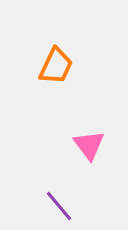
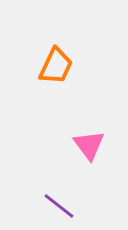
purple line: rotated 12 degrees counterclockwise
